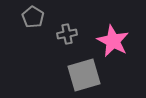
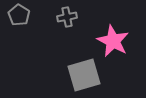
gray pentagon: moved 14 px left, 2 px up
gray cross: moved 17 px up
